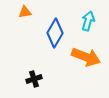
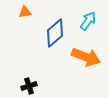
cyan arrow: rotated 18 degrees clockwise
blue diamond: rotated 20 degrees clockwise
black cross: moved 5 px left, 7 px down
